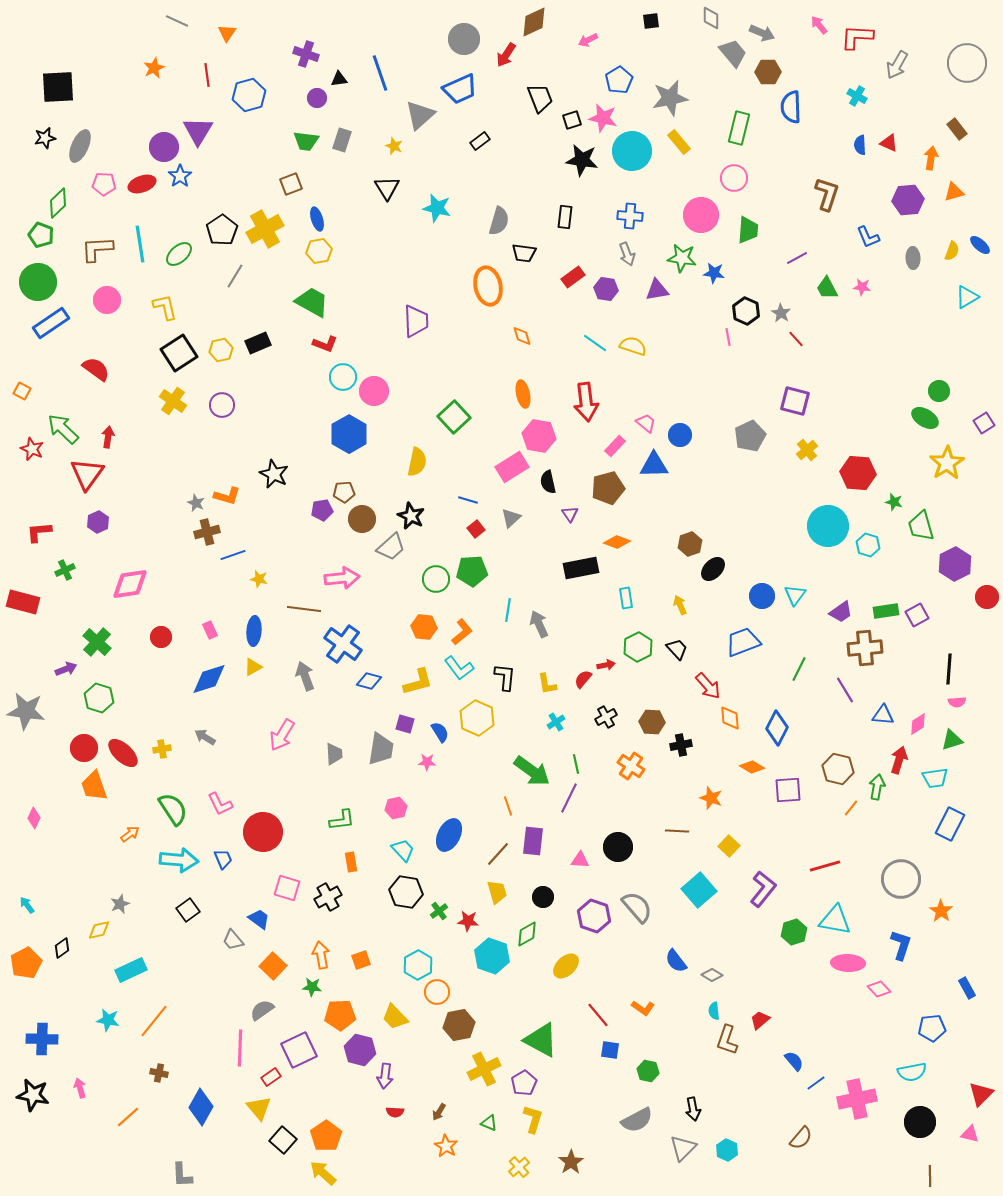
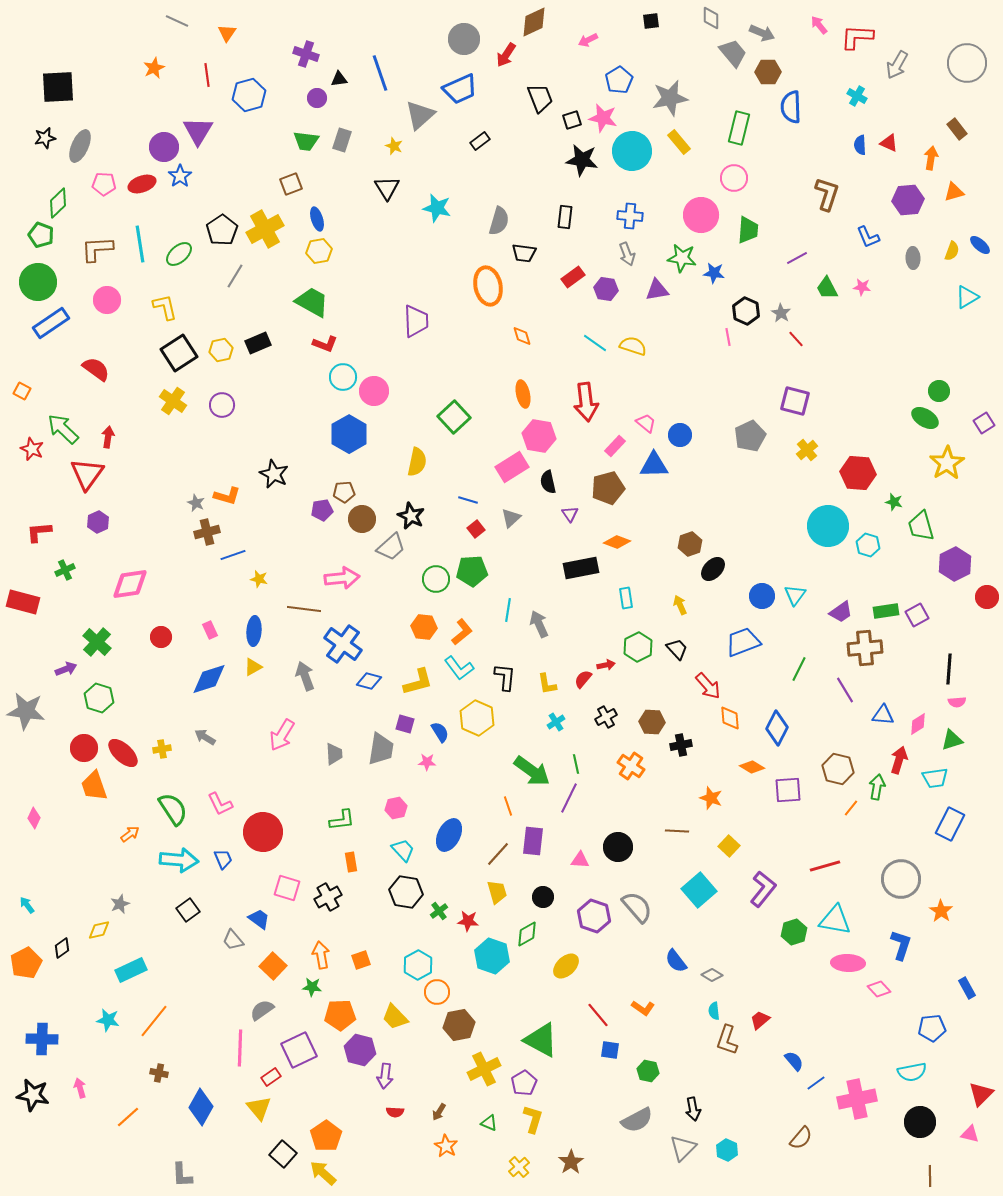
black square at (283, 1140): moved 14 px down
